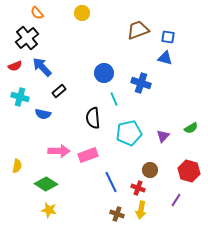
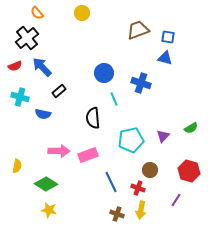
cyan pentagon: moved 2 px right, 7 px down
